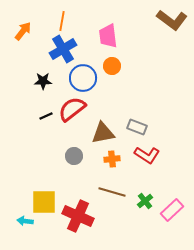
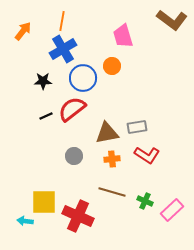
pink trapezoid: moved 15 px right; rotated 10 degrees counterclockwise
gray rectangle: rotated 30 degrees counterclockwise
brown triangle: moved 4 px right
green cross: rotated 28 degrees counterclockwise
